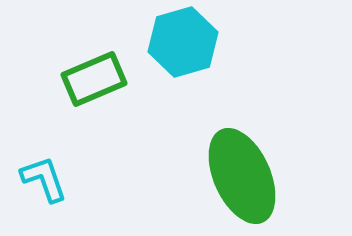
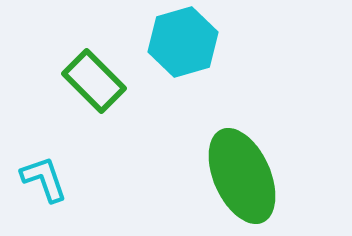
green rectangle: moved 2 px down; rotated 68 degrees clockwise
